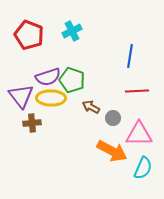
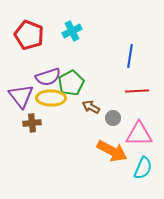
green pentagon: moved 1 px left, 3 px down; rotated 25 degrees clockwise
